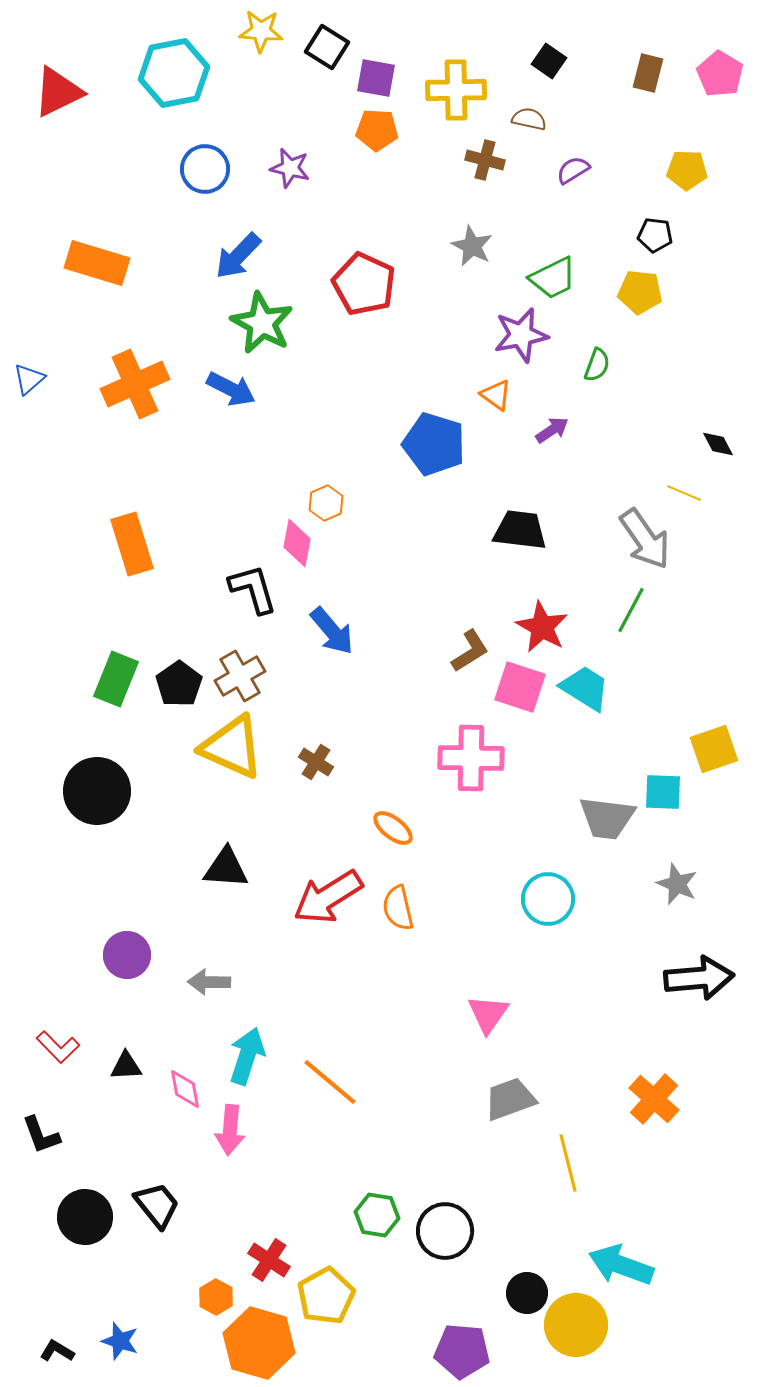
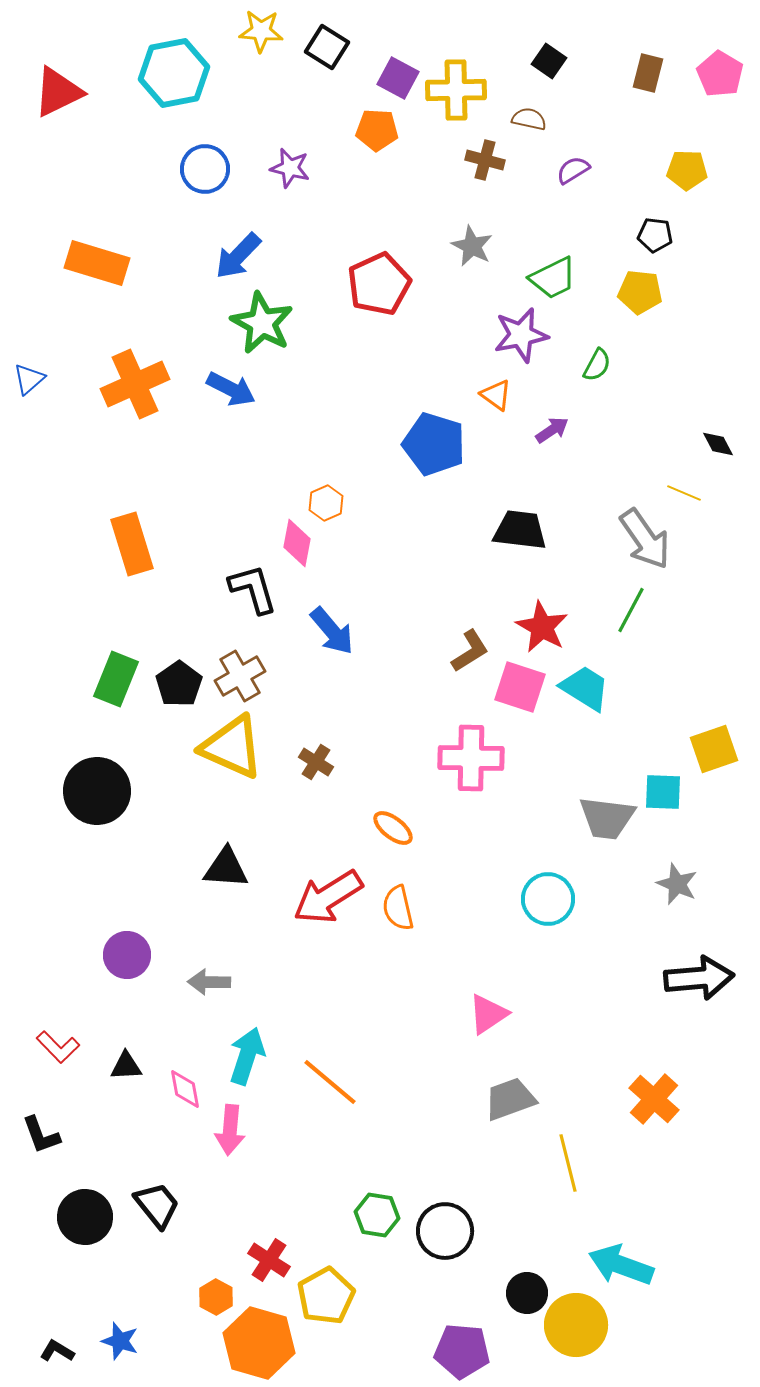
purple square at (376, 78): moved 22 px right; rotated 18 degrees clockwise
red pentagon at (364, 284): moved 15 px right; rotated 22 degrees clockwise
green semicircle at (597, 365): rotated 8 degrees clockwise
pink triangle at (488, 1014): rotated 21 degrees clockwise
